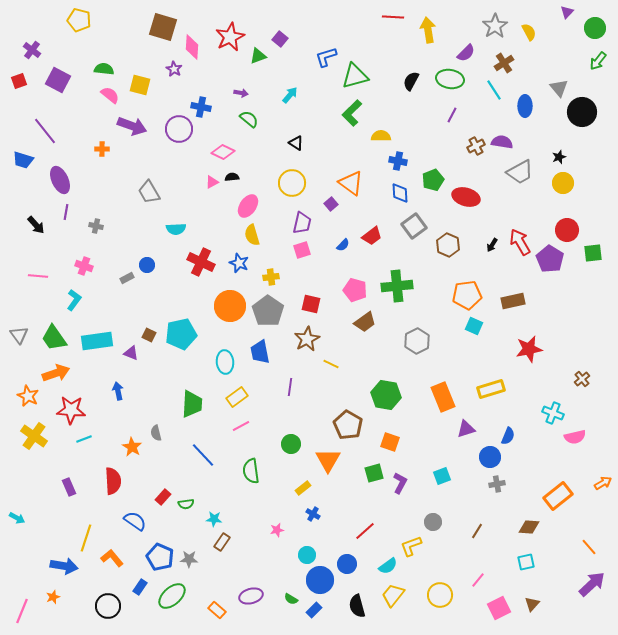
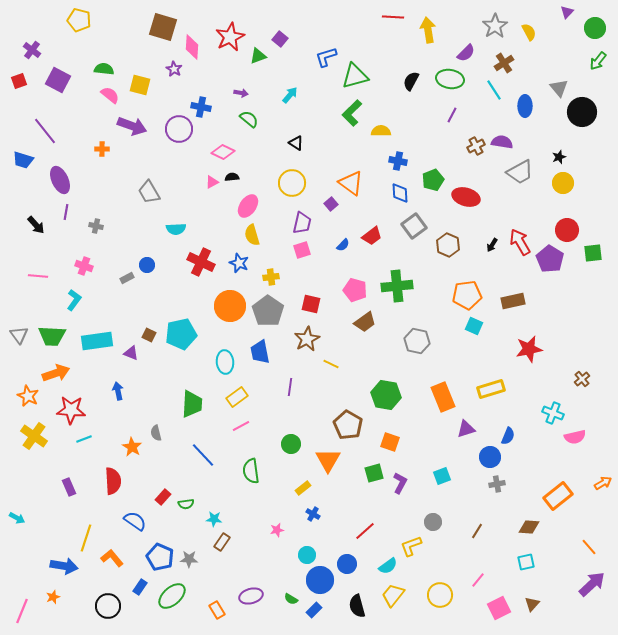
yellow semicircle at (381, 136): moved 5 px up
green trapezoid at (54, 338): moved 2 px left, 2 px up; rotated 52 degrees counterclockwise
gray hexagon at (417, 341): rotated 20 degrees counterclockwise
orange rectangle at (217, 610): rotated 18 degrees clockwise
